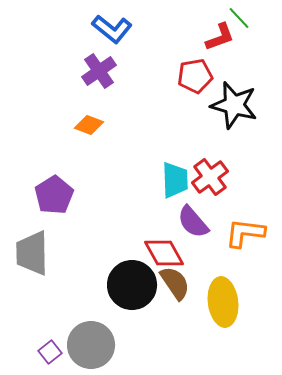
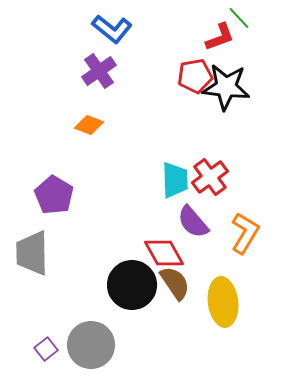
black star: moved 8 px left, 18 px up; rotated 9 degrees counterclockwise
purple pentagon: rotated 9 degrees counterclockwise
orange L-shape: rotated 114 degrees clockwise
purple square: moved 4 px left, 3 px up
